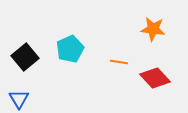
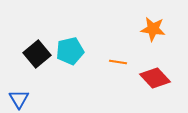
cyan pentagon: moved 2 px down; rotated 12 degrees clockwise
black square: moved 12 px right, 3 px up
orange line: moved 1 px left
